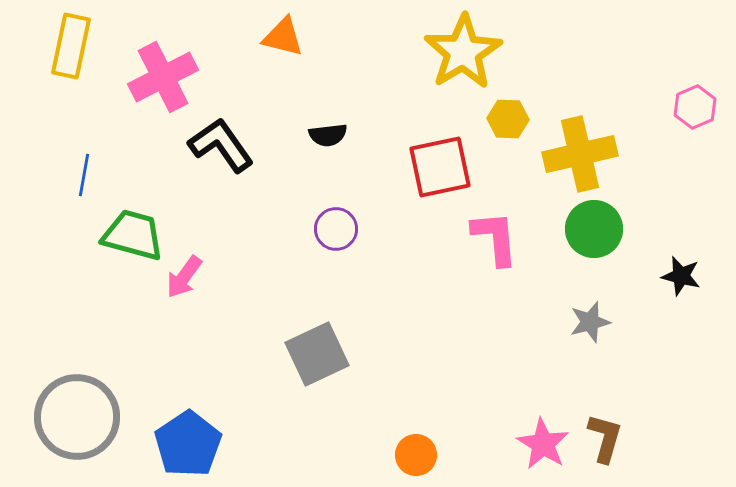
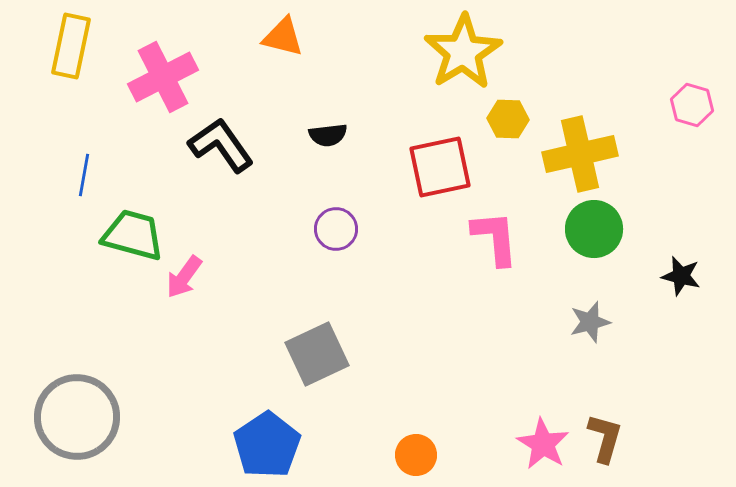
pink hexagon: moved 3 px left, 2 px up; rotated 21 degrees counterclockwise
blue pentagon: moved 79 px right, 1 px down
